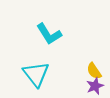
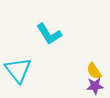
cyan triangle: moved 18 px left, 4 px up
purple star: rotated 18 degrees clockwise
